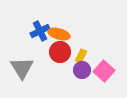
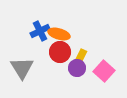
purple circle: moved 5 px left, 2 px up
